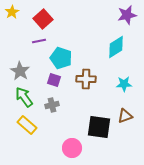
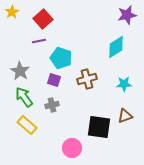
brown cross: moved 1 px right; rotated 18 degrees counterclockwise
